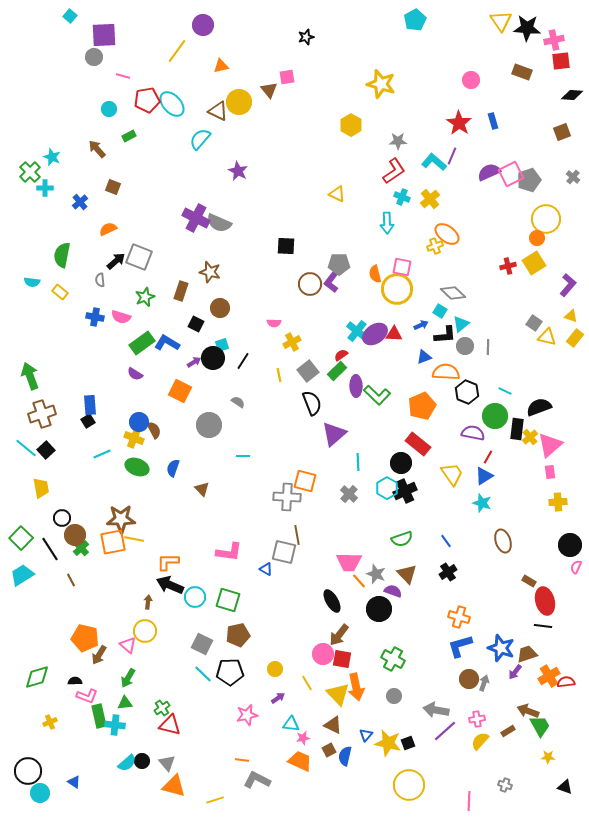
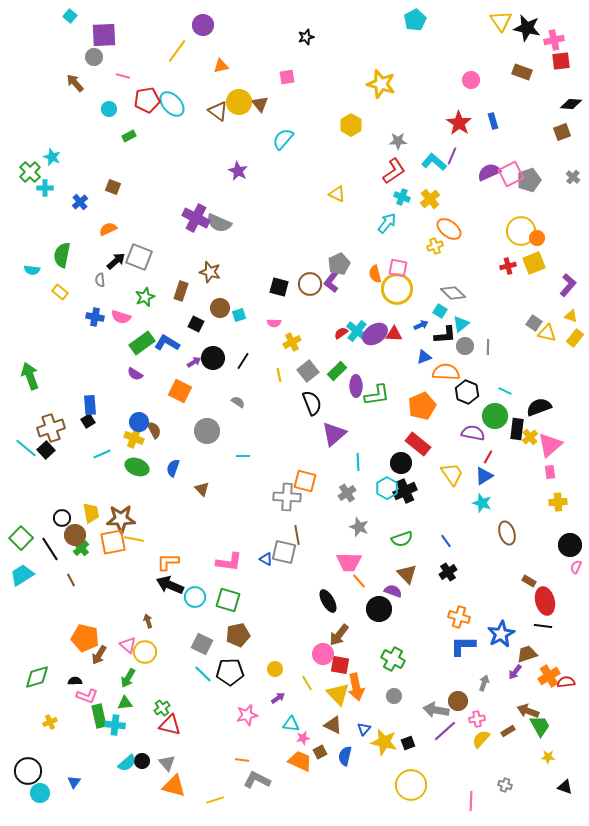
black star at (527, 28): rotated 8 degrees clockwise
brown triangle at (269, 90): moved 9 px left, 14 px down
black diamond at (572, 95): moved 1 px left, 9 px down
brown triangle at (218, 111): rotated 10 degrees clockwise
cyan semicircle at (200, 139): moved 83 px right
brown arrow at (97, 149): moved 22 px left, 66 px up
yellow circle at (546, 219): moved 25 px left, 12 px down
cyan arrow at (387, 223): rotated 140 degrees counterclockwise
orange ellipse at (447, 234): moved 2 px right, 5 px up
black square at (286, 246): moved 7 px left, 41 px down; rotated 12 degrees clockwise
yellow square at (534, 263): rotated 10 degrees clockwise
gray pentagon at (339, 264): rotated 25 degrees counterclockwise
pink square at (402, 267): moved 4 px left, 1 px down
cyan semicircle at (32, 282): moved 12 px up
yellow triangle at (547, 337): moved 4 px up
cyan square at (222, 345): moved 17 px right, 30 px up
red semicircle at (341, 355): moved 22 px up
green L-shape at (377, 395): rotated 52 degrees counterclockwise
brown cross at (42, 414): moved 9 px right, 14 px down
gray circle at (209, 425): moved 2 px left, 6 px down
yellow trapezoid at (41, 488): moved 50 px right, 25 px down
gray cross at (349, 494): moved 2 px left, 1 px up; rotated 12 degrees clockwise
brown ellipse at (503, 541): moved 4 px right, 8 px up
pink L-shape at (229, 552): moved 10 px down
blue triangle at (266, 569): moved 10 px up
gray star at (376, 574): moved 17 px left, 47 px up
black ellipse at (332, 601): moved 4 px left
brown arrow at (148, 602): moved 19 px down; rotated 24 degrees counterclockwise
yellow circle at (145, 631): moved 21 px down
blue L-shape at (460, 646): moved 3 px right; rotated 16 degrees clockwise
blue star at (501, 648): moved 14 px up; rotated 24 degrees clockwise
red square at (342, 659): moved 2 px left, 6 px down
brown circle at (469, 679): moved 11 px left, 22 px down
blue triangle at (366, 735): moved 2 px left, 6 px up
yellow semicircle at (480, 741): moved 1 px right, 2 px up
yellow star at (388, 743): moved 4 px left, 1 px up
brown square at (329, 750): moved 9 px left, 2 px down
blue triangle at (74, 782): rotated 32 degrees clockwise
yellow circle at (409, 785): moved 2 px right
pink line at (469, 801): moved 2 px right
